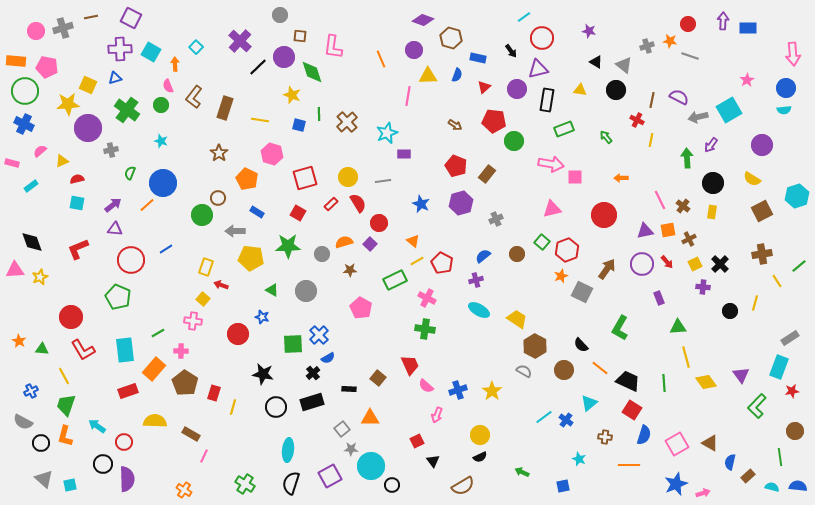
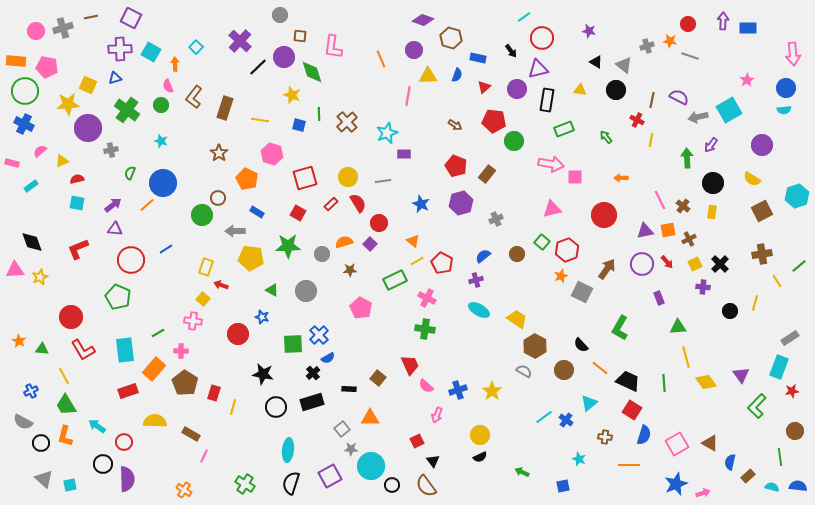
green trapezoid at (66, 405): rotated 50 degrees counterclockwise
brown semicircle at (463, 486): moved 37 px left; rotated 85 degrees clockwise
